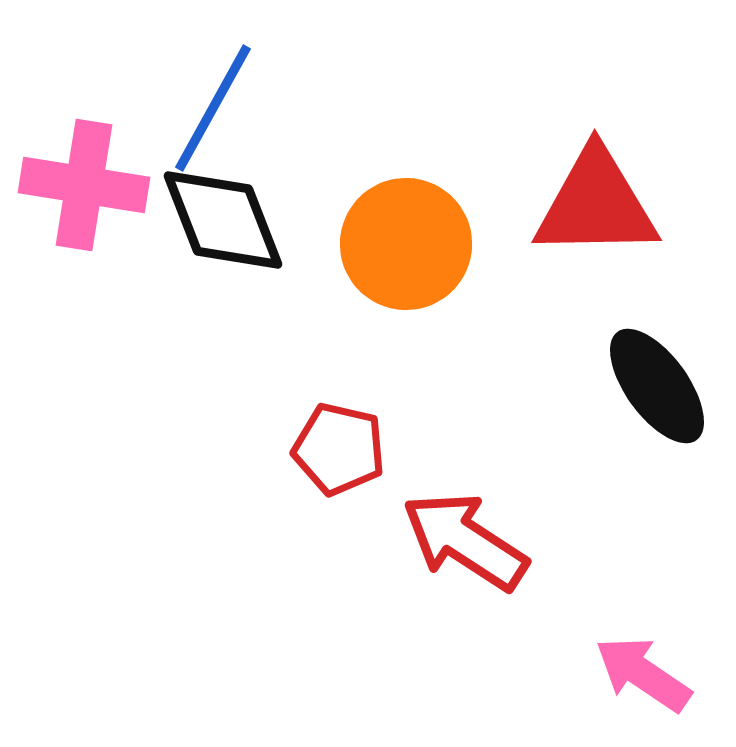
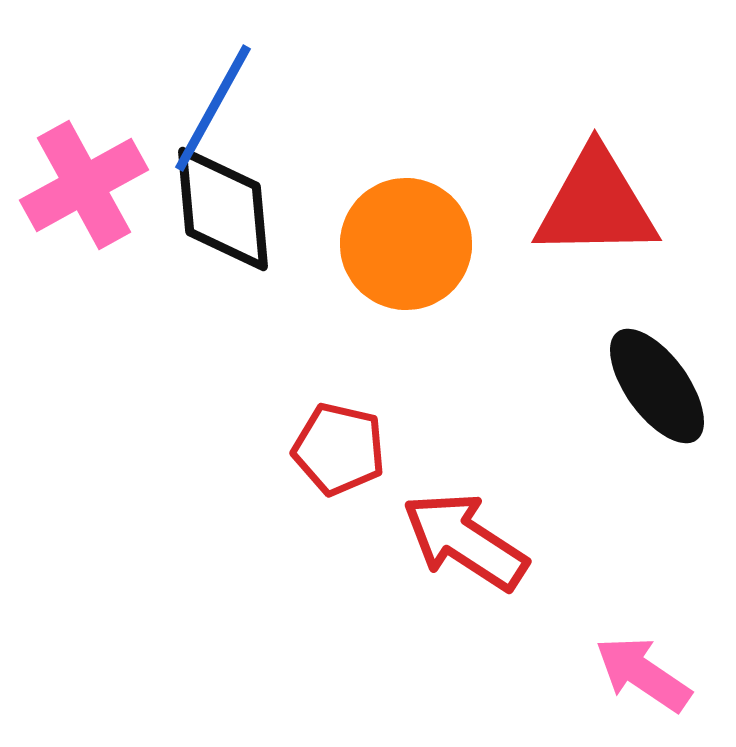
pink cross: rotated 38 degrees counterclockwise
black diamond: moved 11 px up; rotated 16 degrees clockwise
